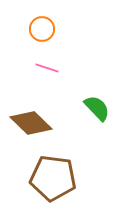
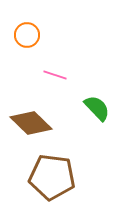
orange circle: moved 15 px left, 6 px down
pink line: moved 8 px right, 7 px down
brown pentagon: moved 1 px left, 1 px up
